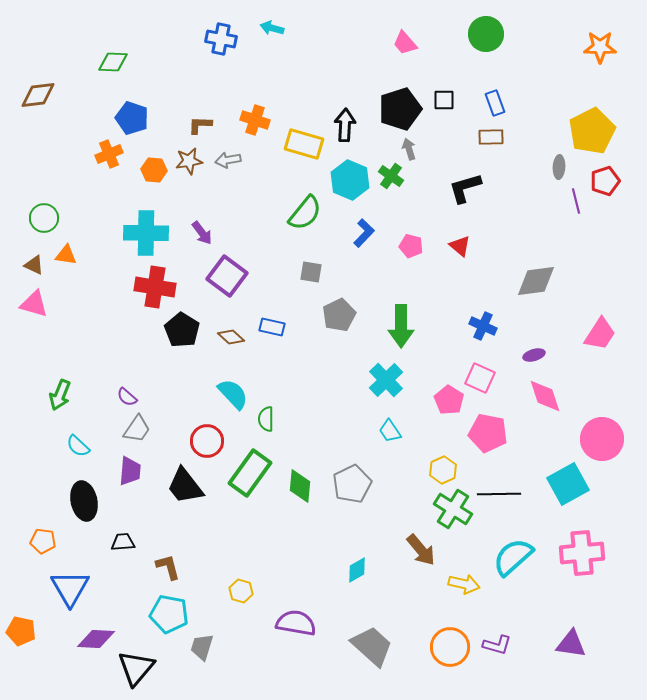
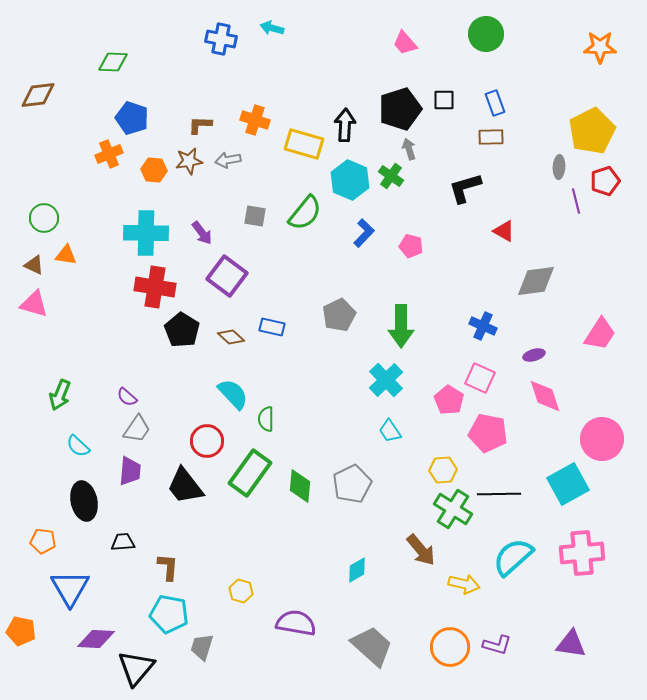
red triangle at (460, 246): moved 44 px right, 15 px up; rotated 10 degrees counterclockwise
gray square at (311, 272): moved 56 px left, 56 px up
yellow hexagon at (443, 470): rotated 20 degrees clockwise
brown L-shape at (168, 567): rotated 20 degrees clockwise
